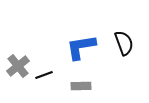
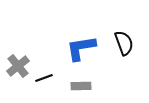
blue L-shape: moved 1 px down
black line: moved 3 px down
